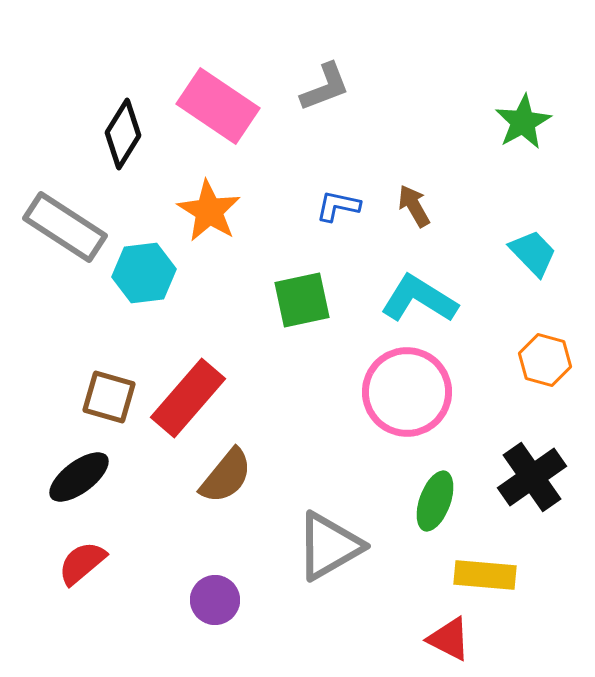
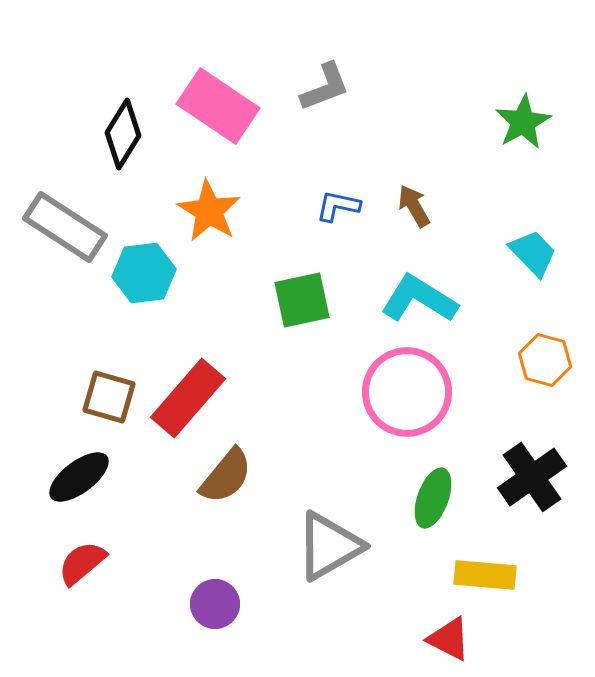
green ellipse: moved 2 px left, 3 px up
purple circle: moved 4 px down
